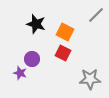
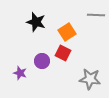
gray line: rotated 48 degrees clockwise
black star: moved 2 px up
orange square: moved 2 px right; rotated 30 degrees clockwise
purple circle: moved 10 px right, 2 px down
gray star: rotated 10 degrees clockwise
